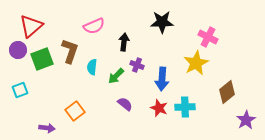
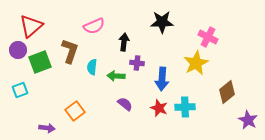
green square: moved 2 px left, 3 px down
purple cross: moved 2 px up; rotated 16 degrees counterclockwise
green arrow: rotated 48 degrees clockwise
purple star: moved 2 px right; rotated 12 degrees counterclockwise
